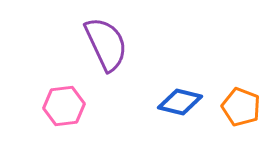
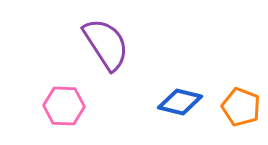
purple semicircle: rotated 8 degrees counterclockwise
pink hexagon: rotated 9 degrees clockwise
